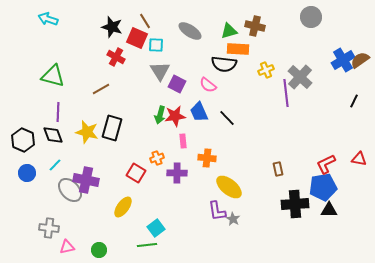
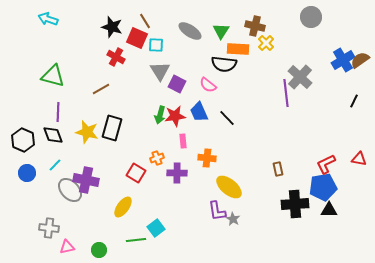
green triangle at (229, 31): moved 8 px left; rotated 42 degrees counterclockwise
yellow cross at (266, 70): moved 27 px up; rotated 21 degrees counterclockwise
green line at (147, 245): moved 11 px left, 5 px up
